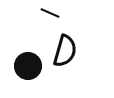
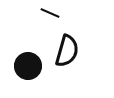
black semicircle: moved 2 px right
